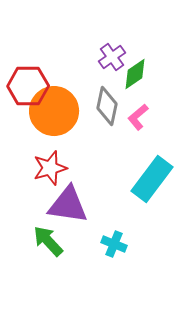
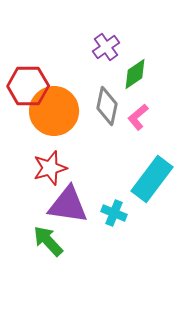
purple cross: moved 6 px left, 10 px up
cyan cross: moved 31 px up
